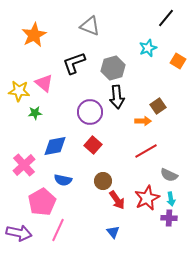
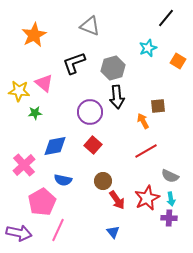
brown square: rotated 28 degrees clockwise
orange arrow: rotated 119 degrees counterclockwise
gray semicircle: moved 1 px right, 1 px down
